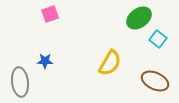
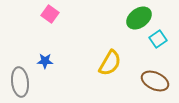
pink square: rotated 36 degrees counterclockwise
cyan square: rotated 18 degrees clockwise
